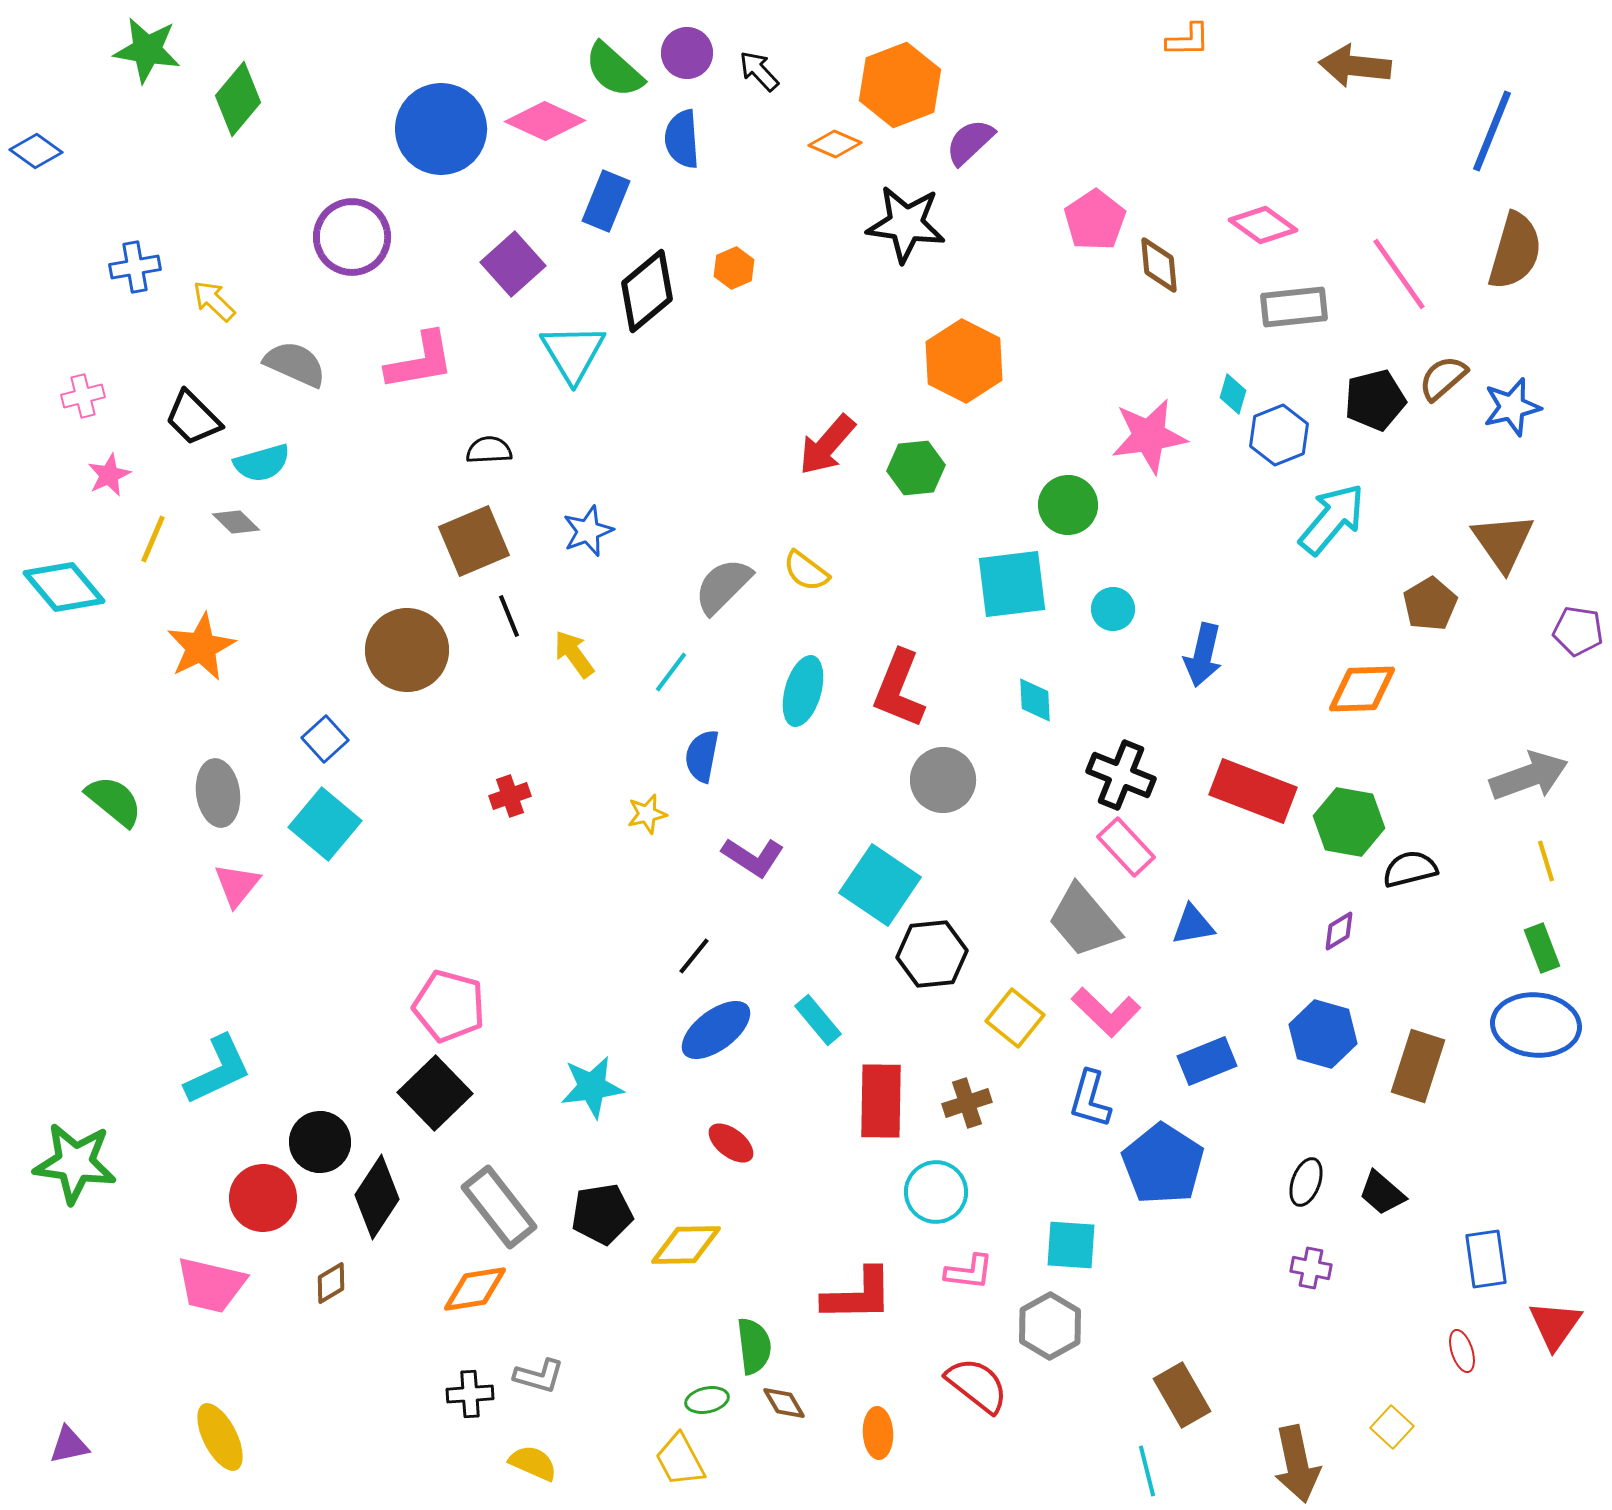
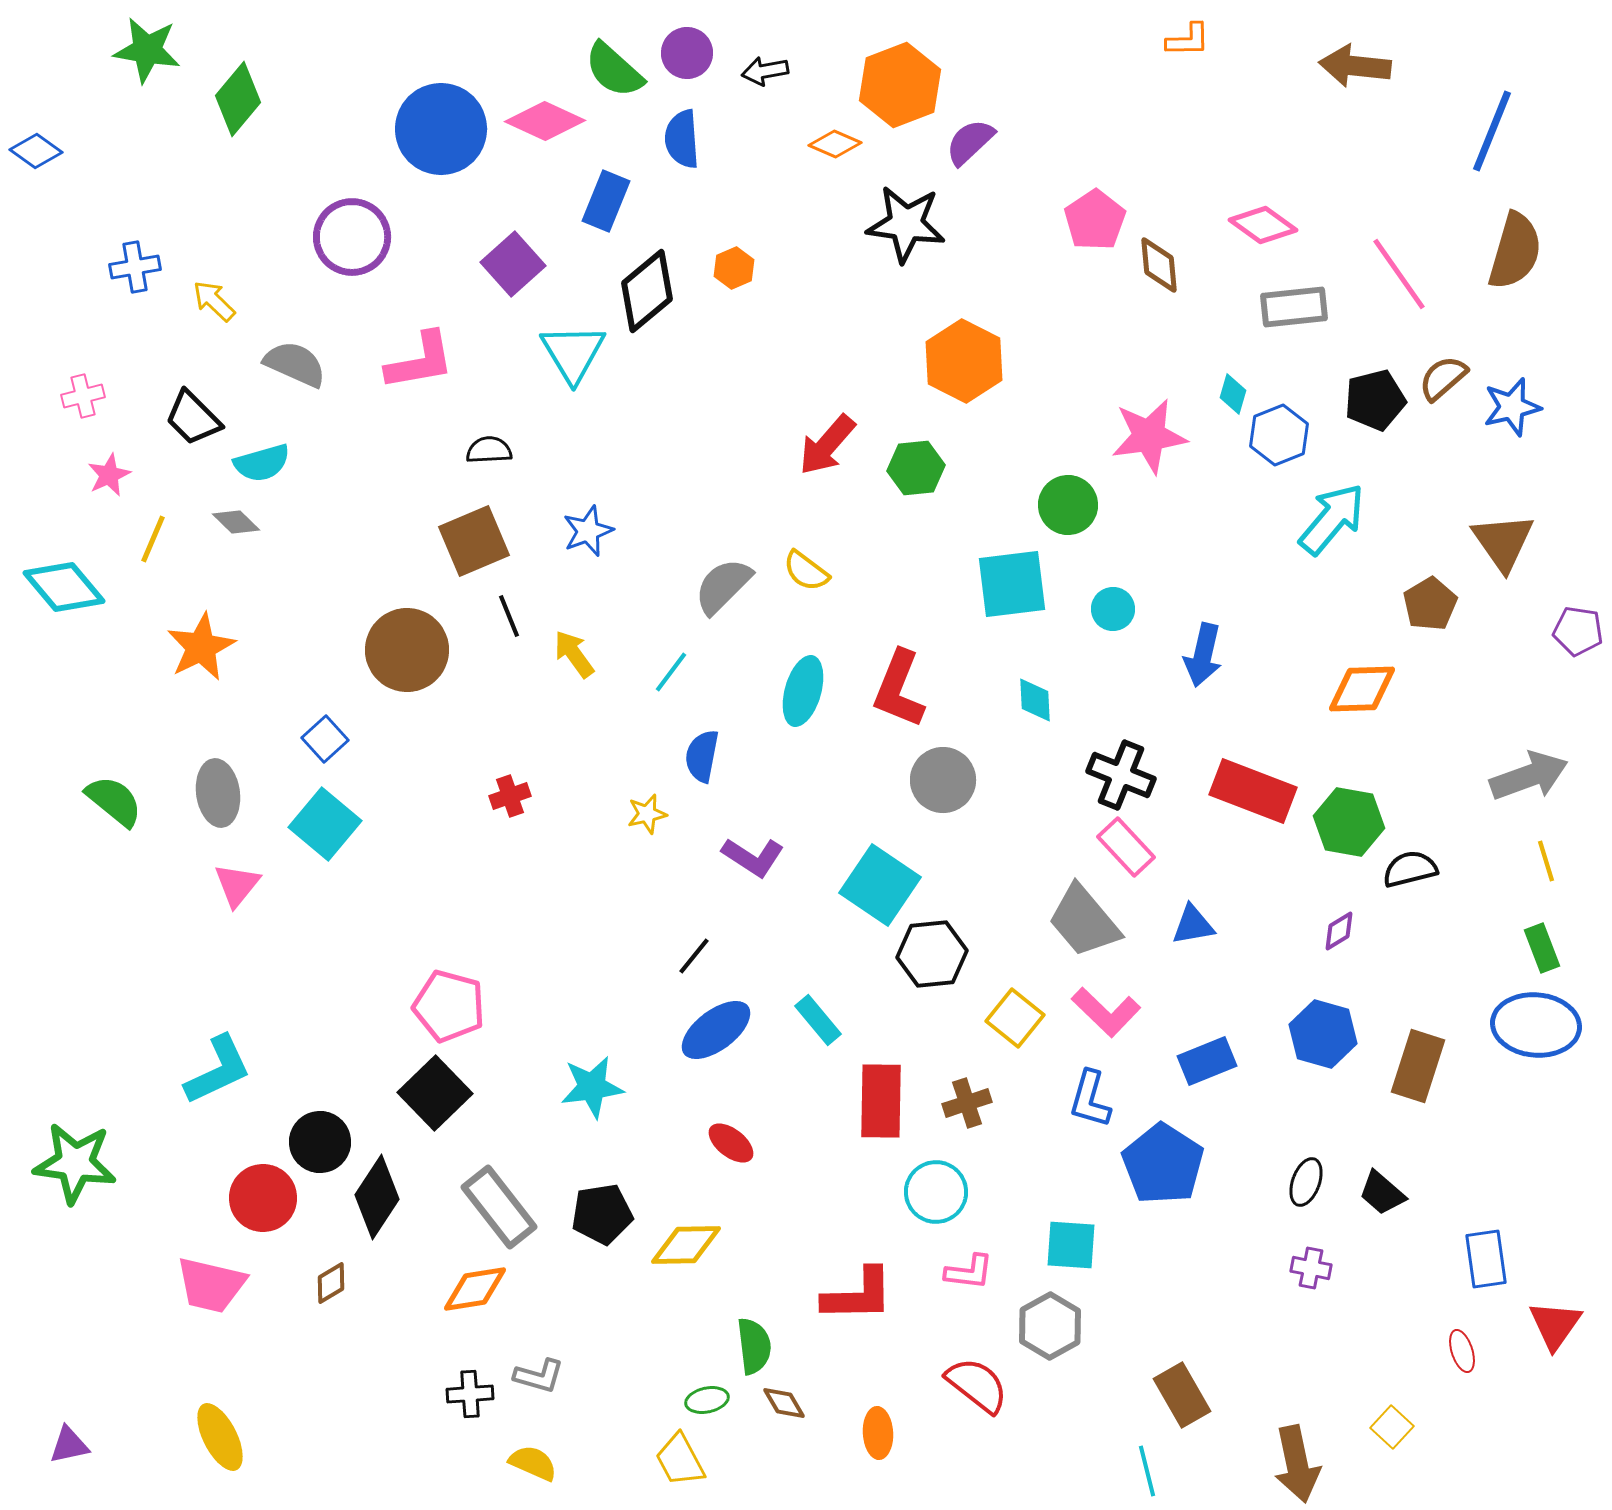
black arrow at (759, 71): moved 6 px right; rotated 57 degrees counterclockwise
